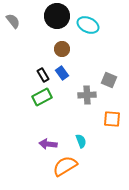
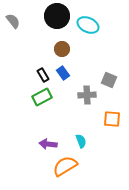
blue rectangle: moved 1 px right
